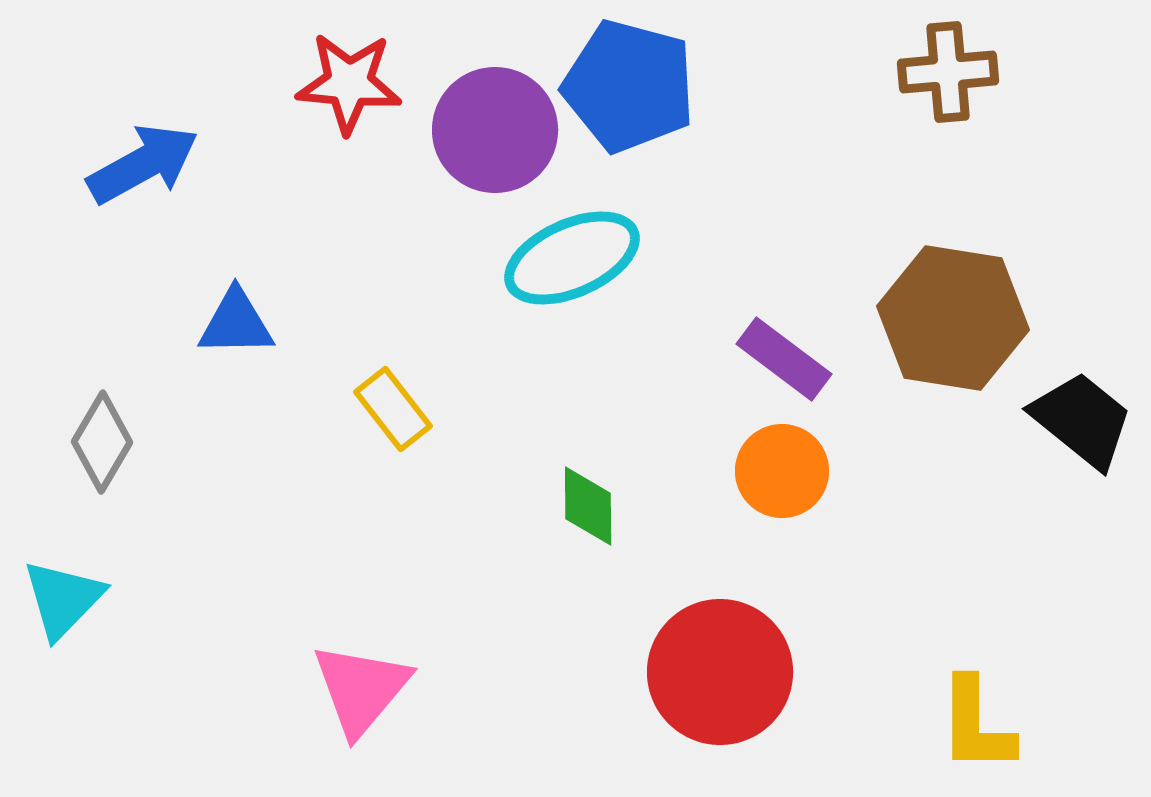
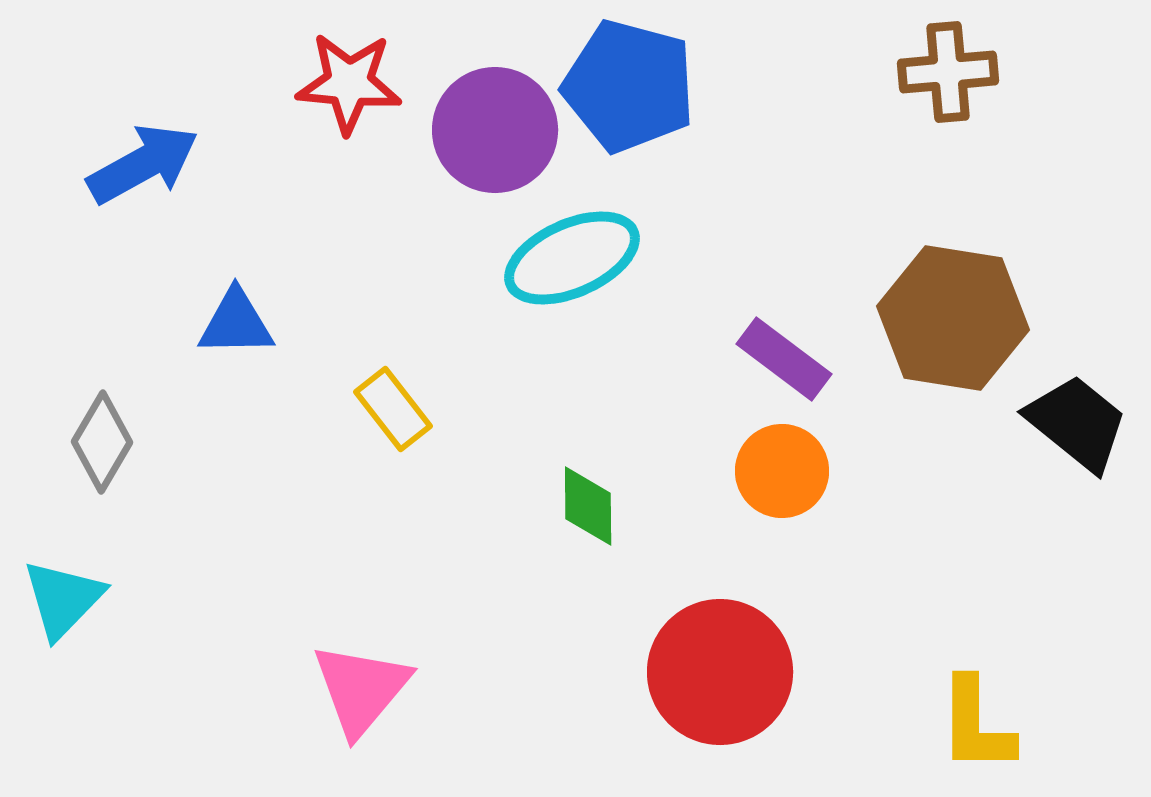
black trapezoid: moved 5 px left, 3 px down
